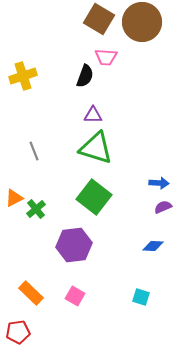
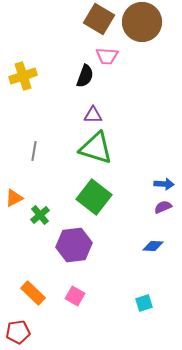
pink trapezoid: moved 1 px right, 1 px up
gray line: rotated 30 degrees clockwise
blue arrow: moved 5 px right, 1 px down
green cross: moved 4 px right, 6 px down
orange rectangle: moved 2 px right
cyan square: moved 3 px right, 6 px down; rotated 36 degrees counterclockwise
